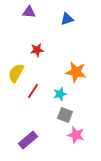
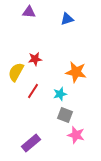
red star: moved 2 px left, 9 px down
yellow semicircle: moved 1 px up
purple rectangle: moved 3 px right, 3 px down
